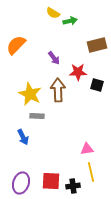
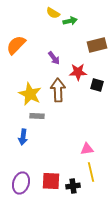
blue arrow: rotated 35 degrees clockwise
